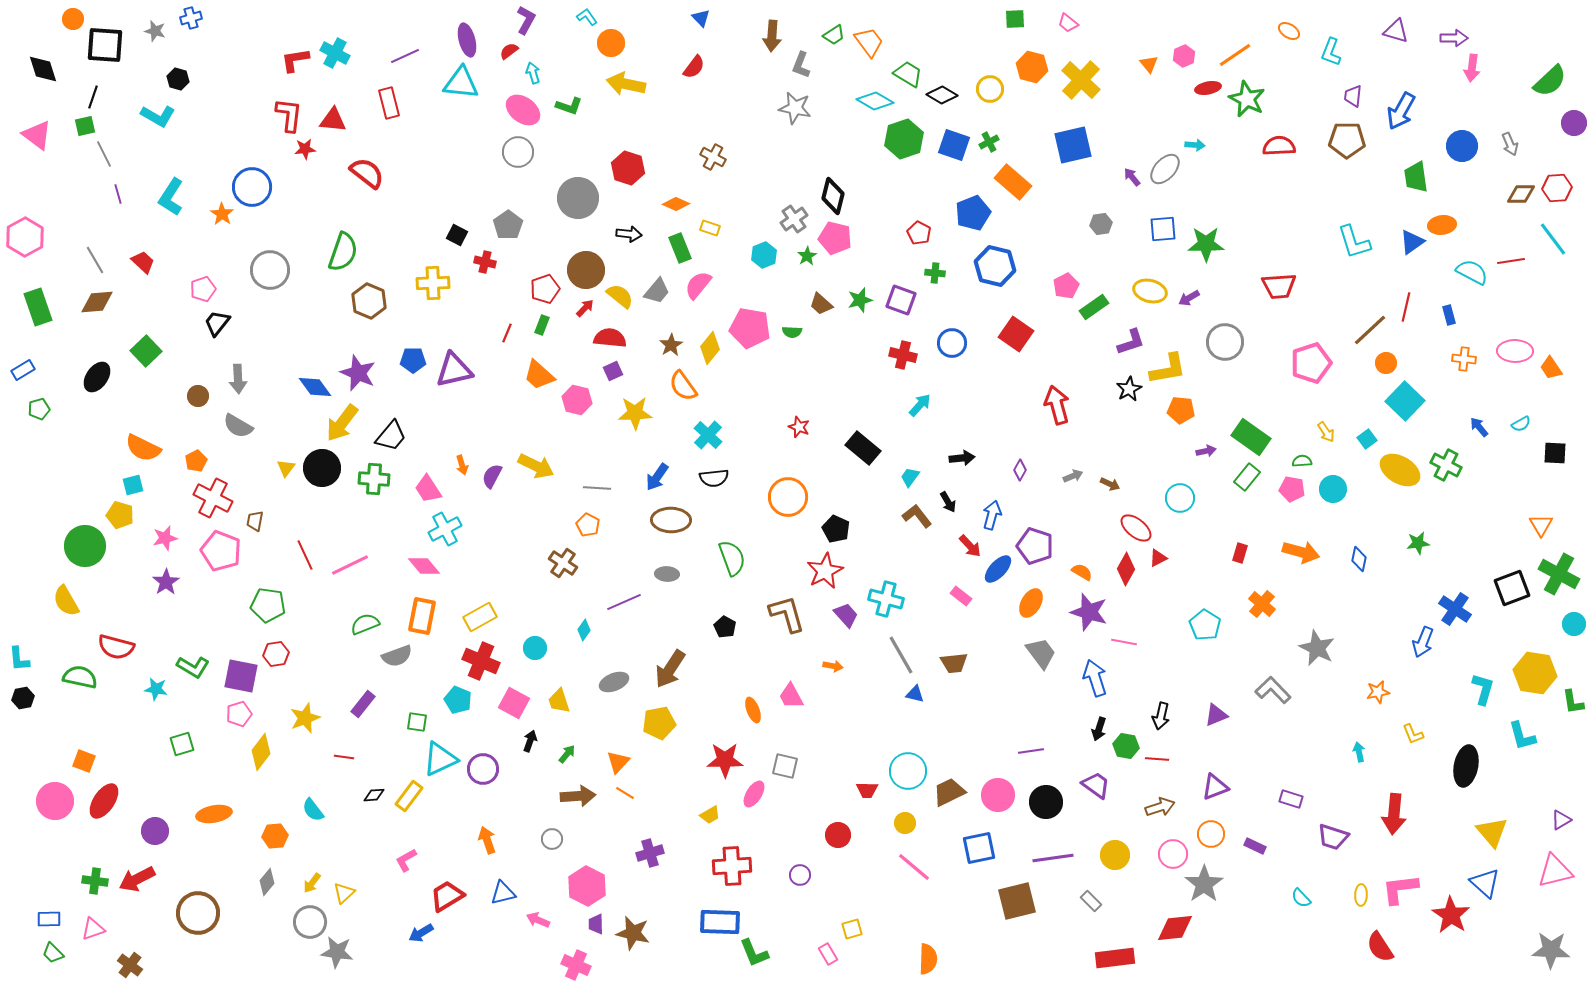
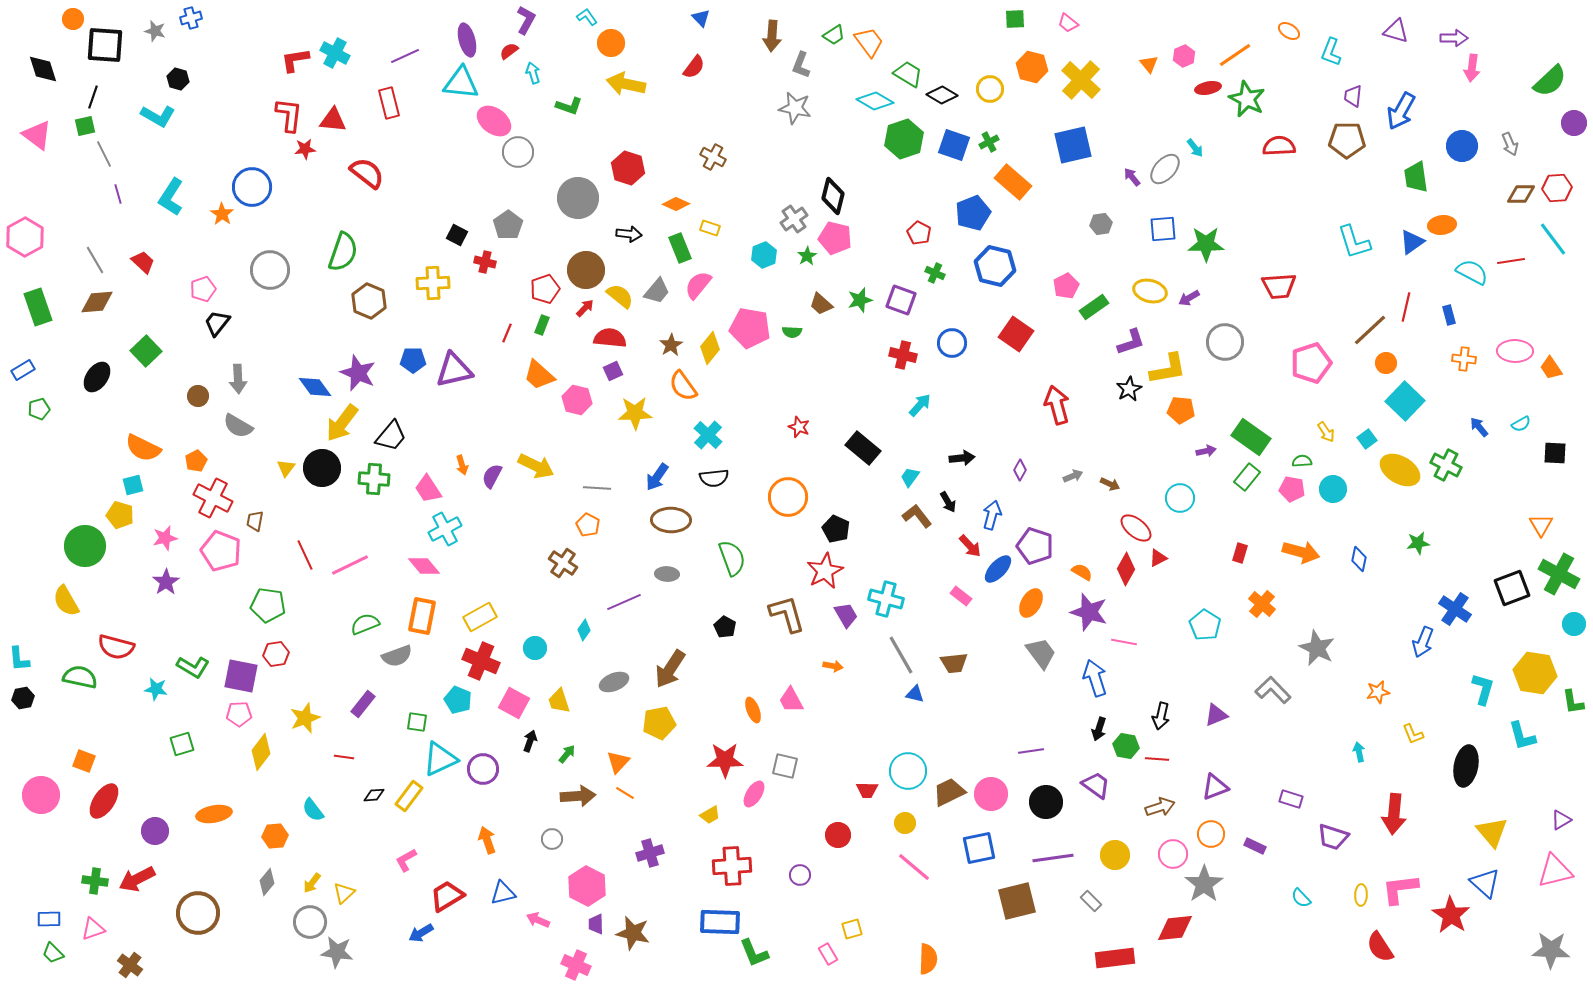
pink ellipse at (523, 110): moved 29 px left, 11 px down
cyan arrow at (1195, 145): moved 3 px down; rotated 48 degrees clockwise
green cross at (935, 273): rotated 18 degrees clockwise
purple trapezoid at (846, 615): rotated 12 degrees clockwise
pink trapezoid at (791, 696): moved 4 px down
pink pentagon at (239, 714): rotated 15 degrees clockwise
pink circle at (998, 795): moved 7 px left, 1 px up
pink circle at (55, 801): moved 14 px left, 6 px up
